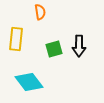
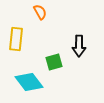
orange semicircle: rotated 21 degrees counterclockwise
green square: moved 13 px down
